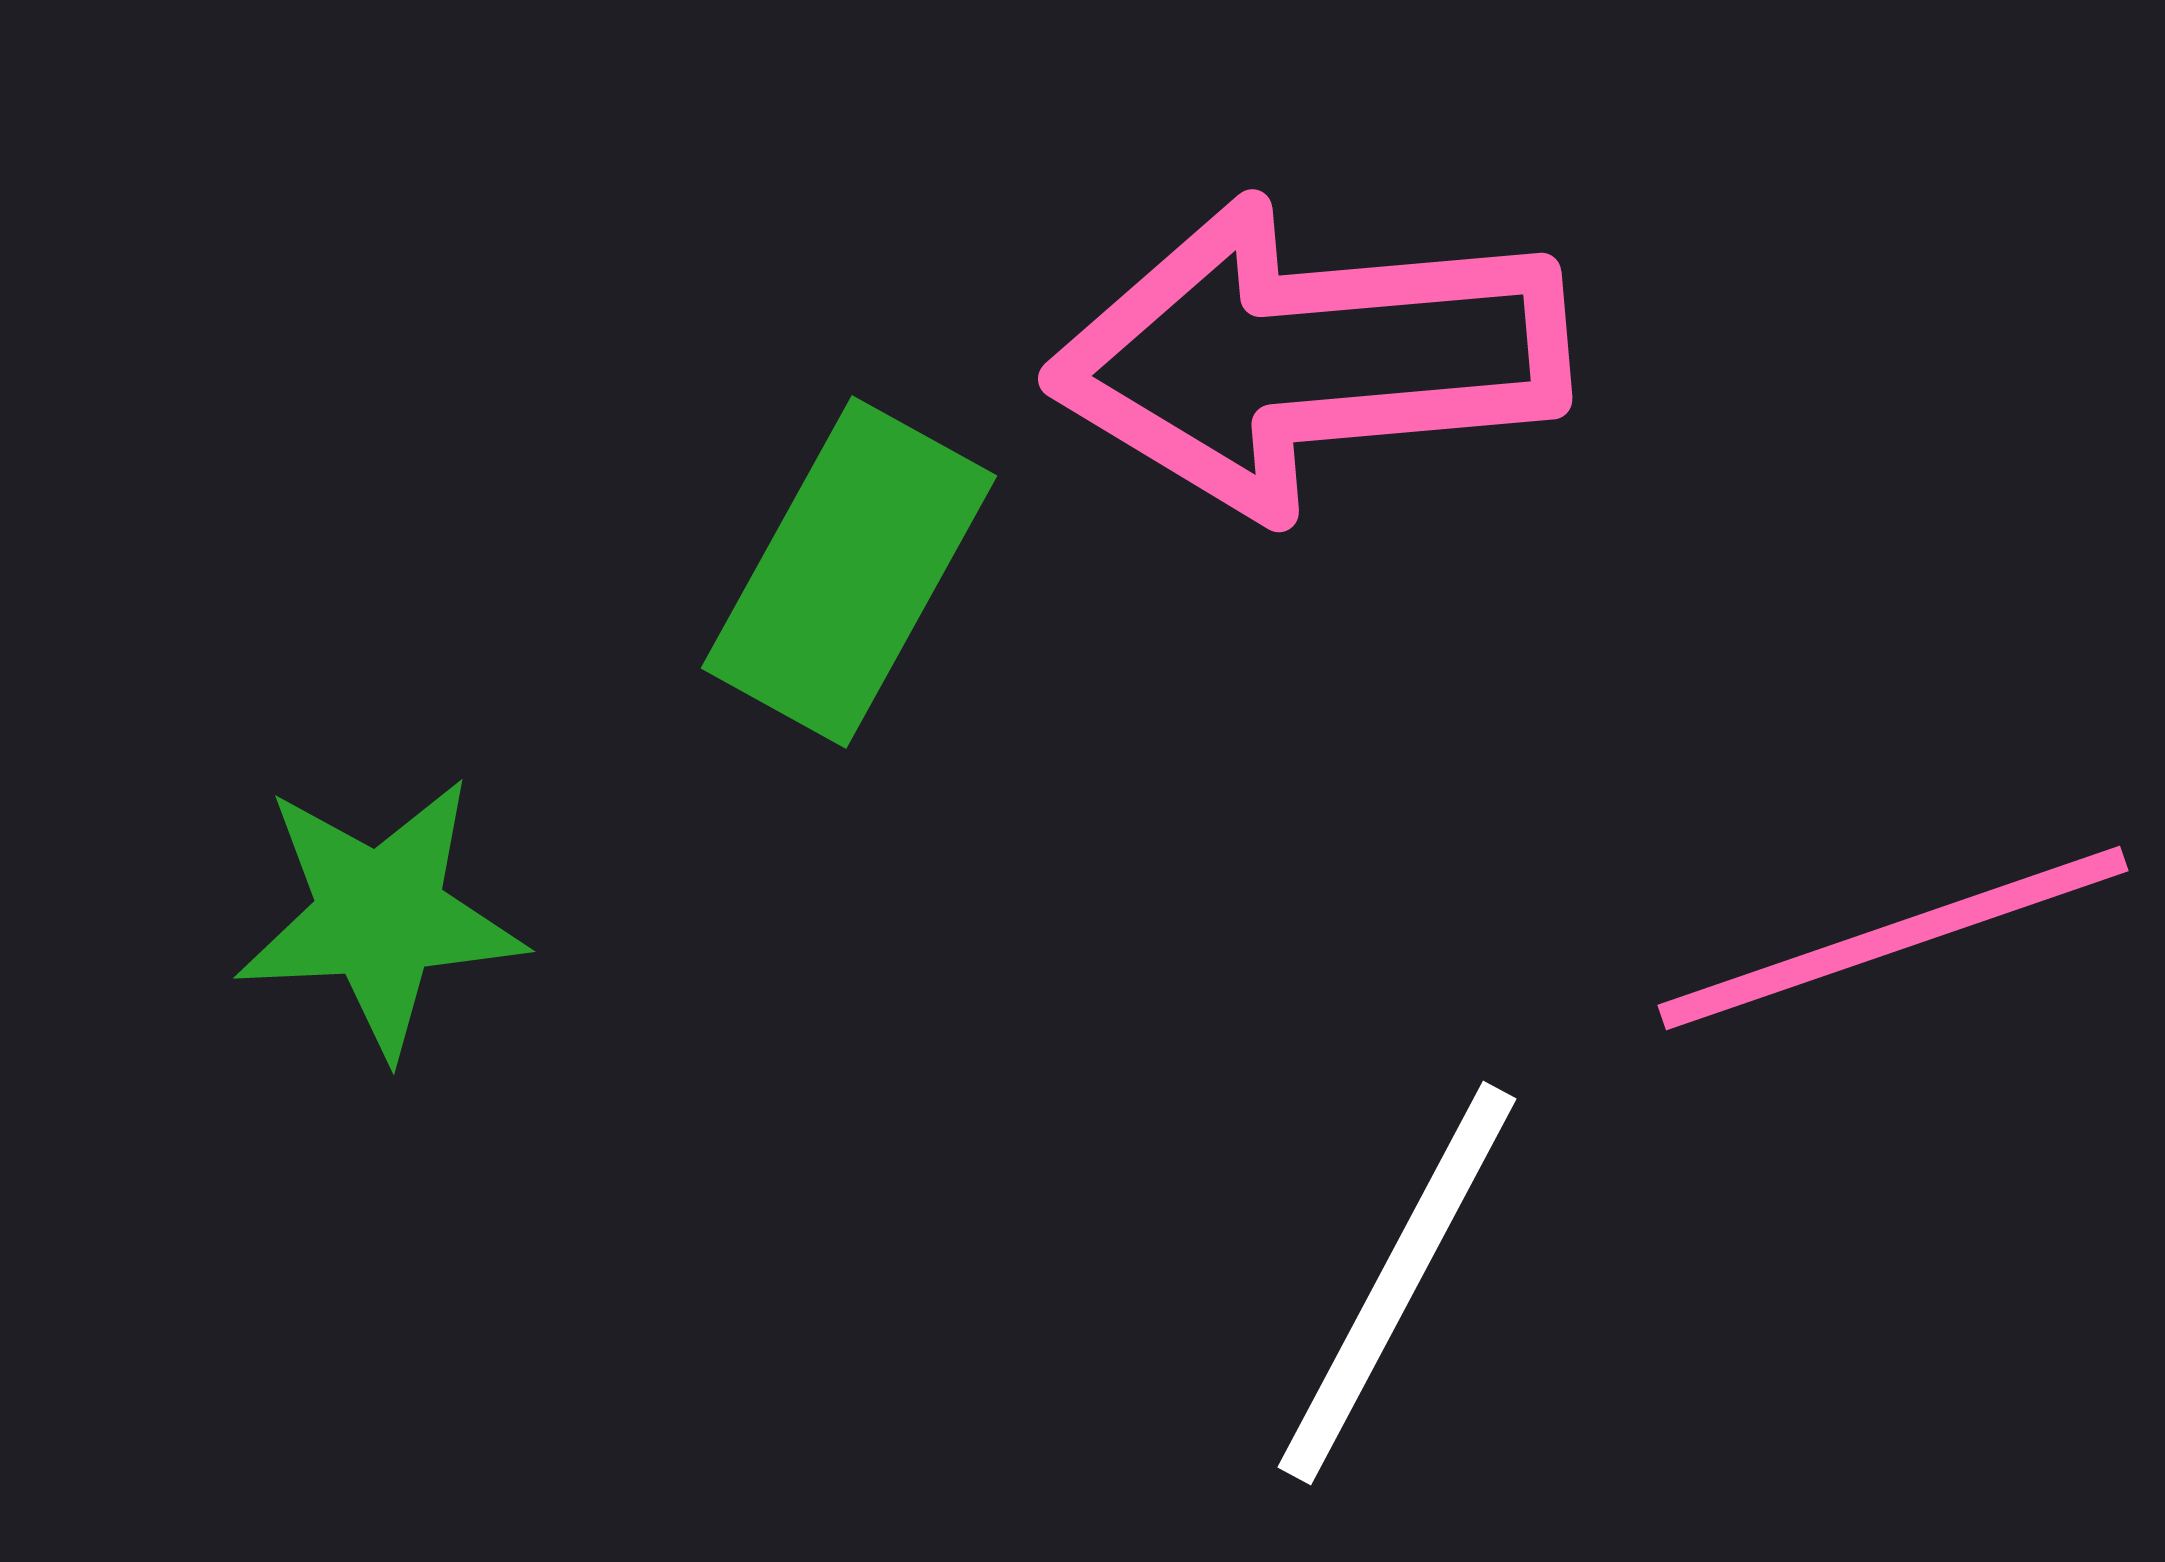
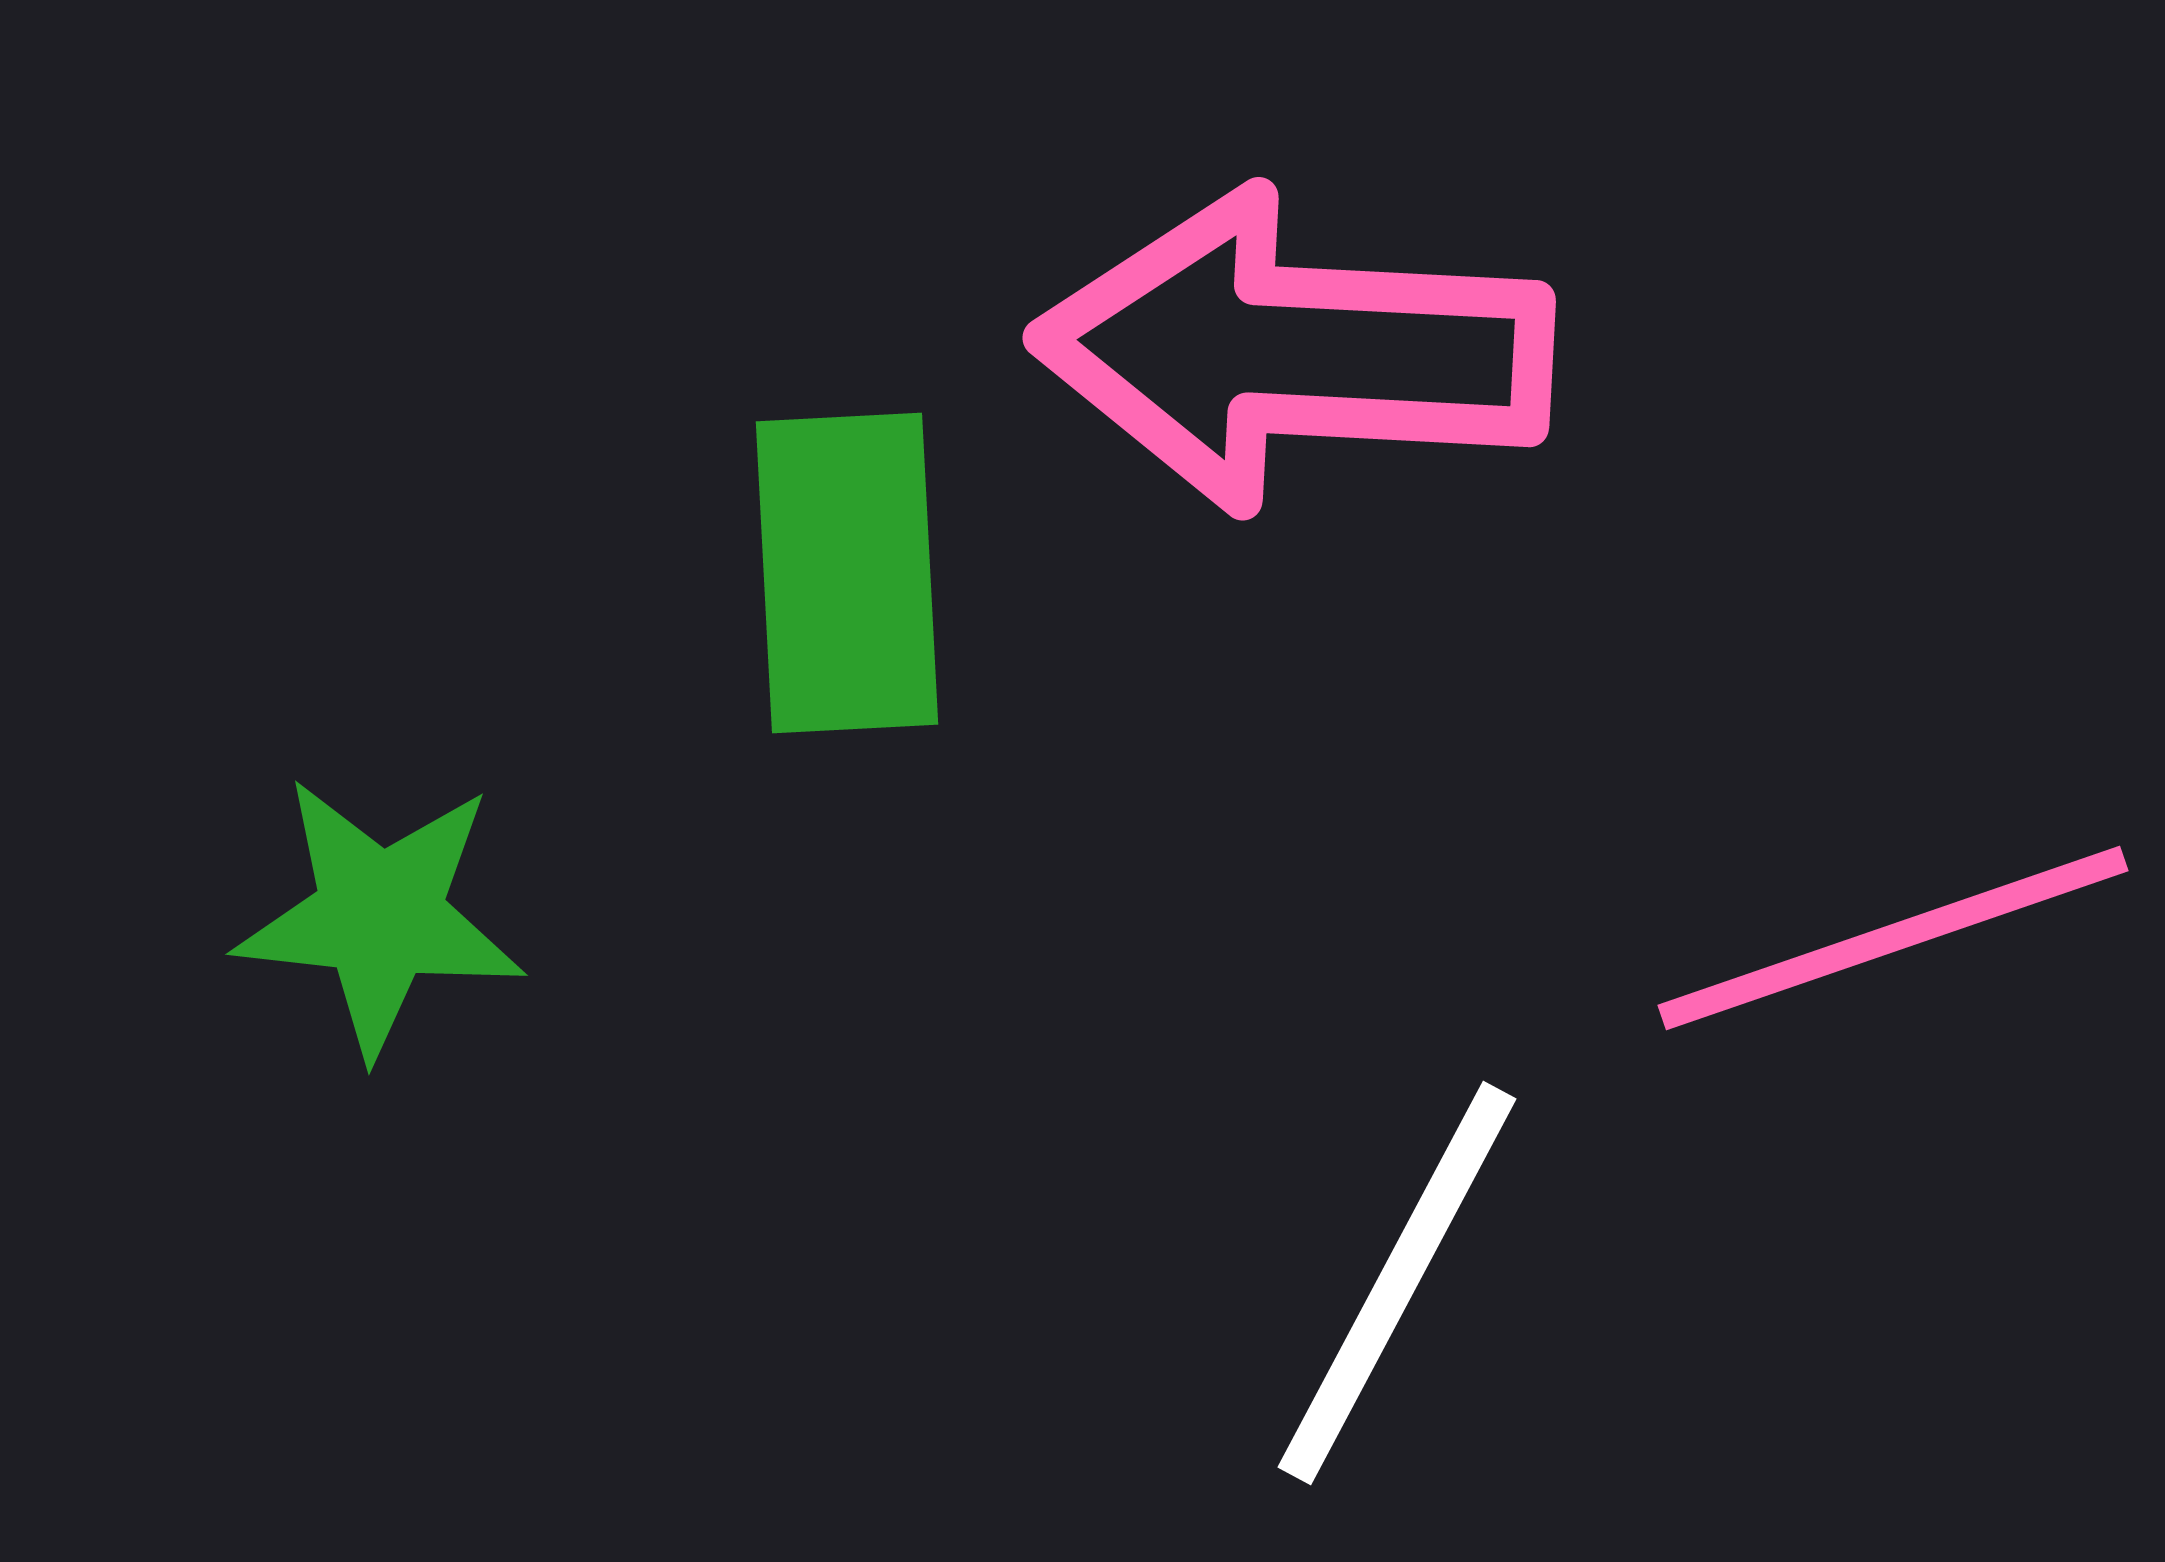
pink arrow: moved 15 px left, 6 px up; rotated 8 degrees clockwise
green rectangle: moved 2 px left, 1 px down; rotated 32 degrees counterclockwise
green star: rotated 9 degrees clockwise
